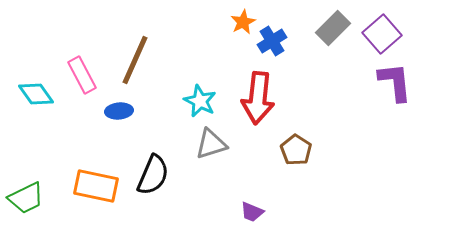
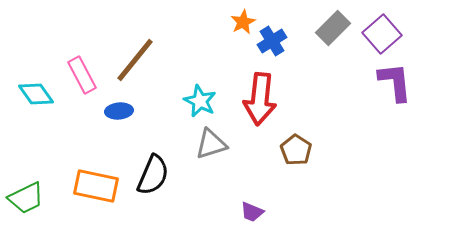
brown line: rotated 15 degrees clockwise
red arrow: moved 2 px right, 1 px down
